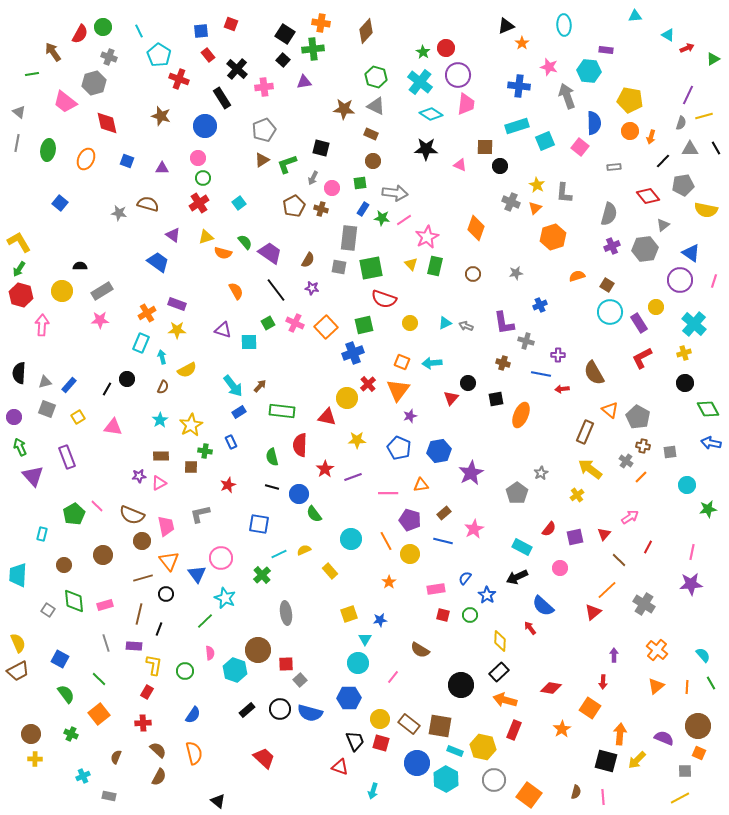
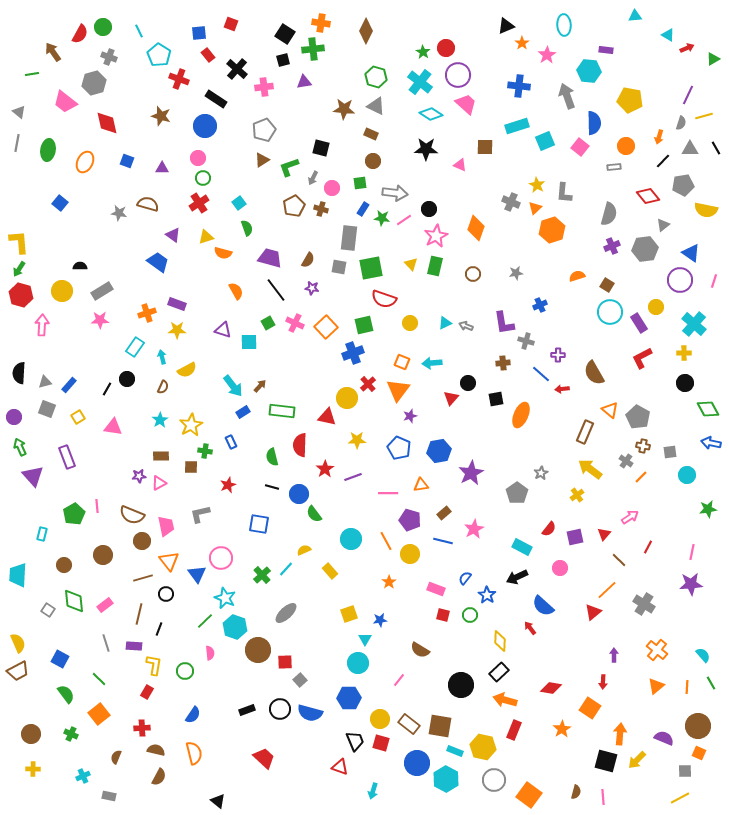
blue square at (201, 31): moved 2 px left, 2 px down
brown diamond at (366, 31): rotated 15 degrees counterclockwise
black square at (283, 60): rotated 32 degrees clockwise
pink star at (549, 67): moved 2 px left, 12 px up; rotated 24 degrees clockwise
black rectangle at (222, 98): moved 6 px left, 1 px down; rotated 25 degrees counterclockwise
pink trapezoid at (466, 104): rotated 55 degrees counterclockwise
orange circle at (630, 131): moved 4 px left, 15 px down
orange arrow at (651, 137): moved 8 px right
orange ellipse at (86, 159): moved 1 px left, 3 px down
green L-shape at (287, 164): moved 2 px right, 3 px down
black circle at (500, 166): moved 71 px left, 43 px down
pink star at (427, 237): moved 9 px right, 1 px up
orange hexagon at (553, 237): moved 1 px left, 7 px up
yellow L-shape at (19, 242): rotated 25 degrees clockwise
green semicircle at (245, 242): moved 2 px right, 14 px up; rotated 21 degrees clockwise
purple trapezoid at (270, 253): moved 5 px down; rotated 20 degrees counterclockwise
orange cross at (147, 313): rotated 12 degrees clockwise
cyan rectangle at (141, 343): moved 6 px left, 4 px down; rotated 12 degrees clockwise
yellow cross at (684, 353): rotated 16 degrees clockwise
brown cross at (503, 363): rotated 24 degrees counterclockwise
blue line at (541, 374): rotated 30 degrees clockwise
blue rectangle at (239, 412): moved 4 px right
cyan circle at (687, 485): moved 10 px up
pink line at (97, 506): rotated 40 degrees clockwise
cyan line at (279, 554): moved 7 px right, 15 px down; rotated 21 degrees counterclockwise
pink rectangle at (436, 589): rotated 30 degrees clockwise
pink rectangle at (105, 605): rotated 21 degrees counterclockwise
gray ellipse at (286, 613): rotated 55 degrees clockwise
red square at (286, 664): moved 1 px left, 2 px up
cyan hexagon at (235, 670): moved 43 px up
pink line at (393, 677): moved 6 px right, 3 px down
black rectangle at (247, 710): rotated 21 degrees clockwise
red cross at (143, 723): moved 1 px left, 5 px down
brown semicircle at (158, 750): moved 2 px left; rotated 30 degrees counterclockwise
yellow cross at (35, 759): moved 2 px left, 10 px down
